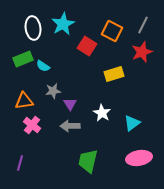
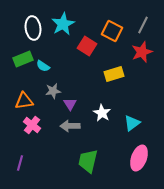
pink ellipse: rotated 60 degrees counterclockwise
